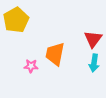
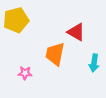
yellow pentagon: rotated 15 degrees clockwise
red triangle: moved 17 px left, 7 px up; rotated 36 degrees counterclockwise
pink star: moved 6 px left, 7 px down
